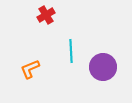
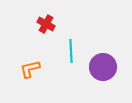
red cross: moved 9 px down; rotated 30 degrees counterclockwise
orange L-shape: rotated 10 degrees clockwise
